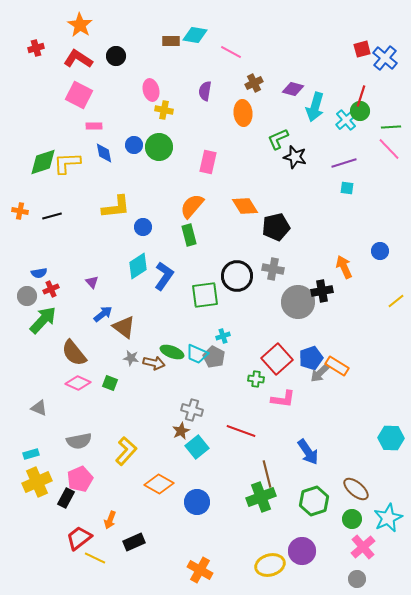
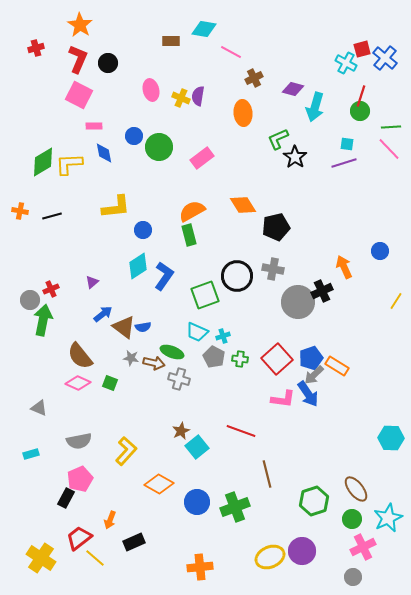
cyan diamond at (195, 35): moved 9 px right, 6 px up
black circle at (116, 56): moved 8 px left, 7 px down
red L-shape at (78, 59): rotated 80 degrees clockwise
brown cross at (254, 83): moved 5 px up
purple semicircle at (205, 91): moved 7 px left, 5 px down
yellow cross at (164, 110): moved 17 px right, 12 px up; rotated 12 degrees clockwise
cyan cross at (346, 120): moved 57 px up; rotated 20 degrees counterclockwise
blue circle at (134, 145): moved 9 px up
black star at (295, 157): rotated 20 degrees clockwise
green diamond at (43, 162): rotated 12 degrees counterclockwise
pink rectangle at (208, 162): moved 6 px left, 4 px up; rotated 40 degrees clockwise
yellow L-shape at (67, 163): moved 2 px right, 1 px down
cyan square at (347, 188): moved 44 px up
orange semicircle at (192, 206): moved 5 px down; rotated 20 degrees clockwise
orange diamond at (245, 206): moved 2 px left, 1 px up
blue circle at (143, 227): moved 3 px down
blue semicircle at (39, 273): moved 104 px right, 54 px down
purple triangle at (92, 282): rotated 32 degrees clockwise
black cross at (322, 291): rotated 15 degrees counterclockwise
green square at (205, 295): rotated 12 degrees counterclockwise
gray circle at (27, 296): moved 3 px right, 4 px down
yellow line at (396, 301): rotated 18 degrees counterclockwise
green arrow at (43, 320): rotated 32 degrees counterclockwise
brown semicircle at (74, 353): moved 6 px right, 3 px down
cyan trapezoid at (197, 354): moved 22 px up
gray arrow at (320, 373): moved 6 px left, 2 px down
green cross at (256, 379): moved 16 px left, 20 px up
gray cross at (192, 410): moved 13 px left, 31 px up
blue arrow at (308, 452): moved 58 px up
yellow cross at (37, 482): moved 4 px right, 76 px down; rotated 32 degrees counterclockwise
brown ellipse at (356, 489): rotated 12 degrees clockwise
green cross at (261, 497): moved 26 px left, 10 px down
pink cross at (363, 547): rotated 15 degrees clockwise
yellow line at (95, 558): rotated 15 degrees clockwise
yellow ellipse at (270, 565): moved 8 px up; rotated 8 degrees counterclockwise
orange cross at (200, 570): moved 3 px up; rotated 35 degrees counterclockwise
gray circle at (357, 579): moved 4 px left, 2 px up
